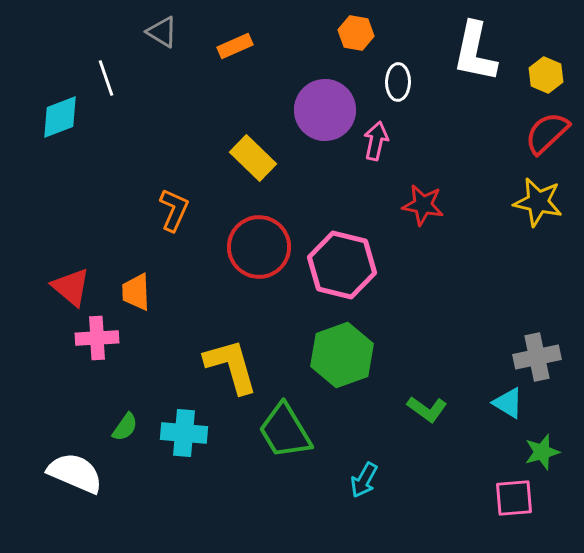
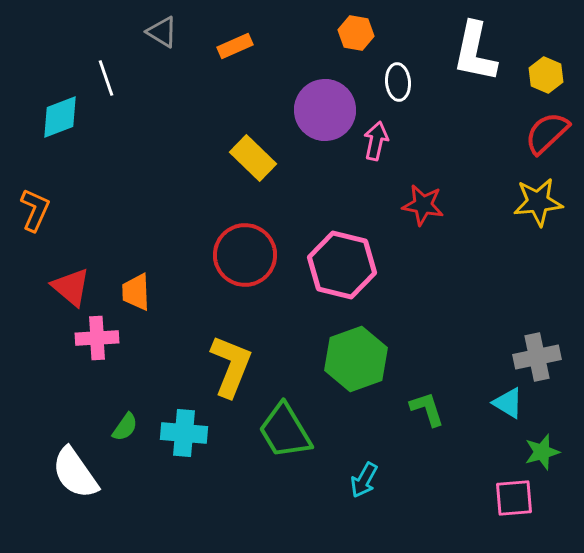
white ellipse: rotated 6 degrees counterclockwise
yellow star: rotated 18 degrees counterclockwise
orange L-shape: moved 139 px left
red circle: moved 14 px left, 8 px down
green hexagon: moved 14 px right, 4 px down
yellow L-shape: rotated 38 degrees clockwise
green L-shape: rotated 144 degrees counterclockwise
white semicircle: rotated 148 degrees counterclockwise
